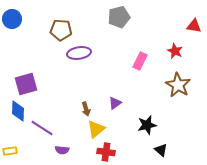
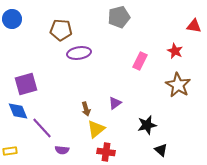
blue diamond: rotated 25 degrees counterclockwise
purple line: rotated 15 degrees clockwise
